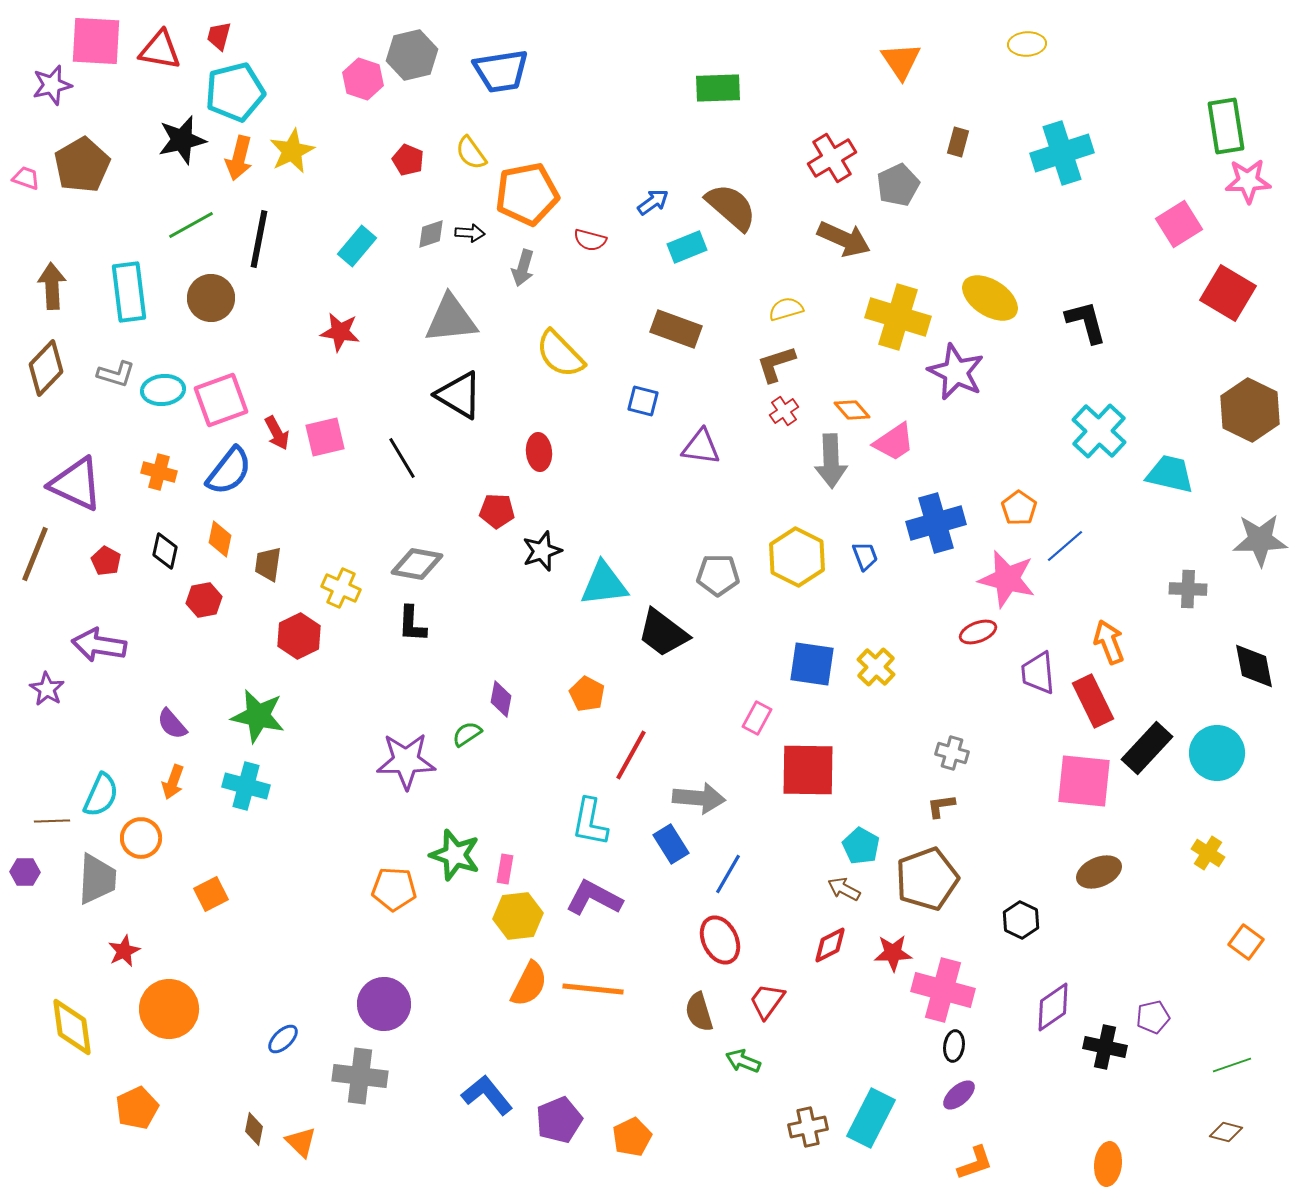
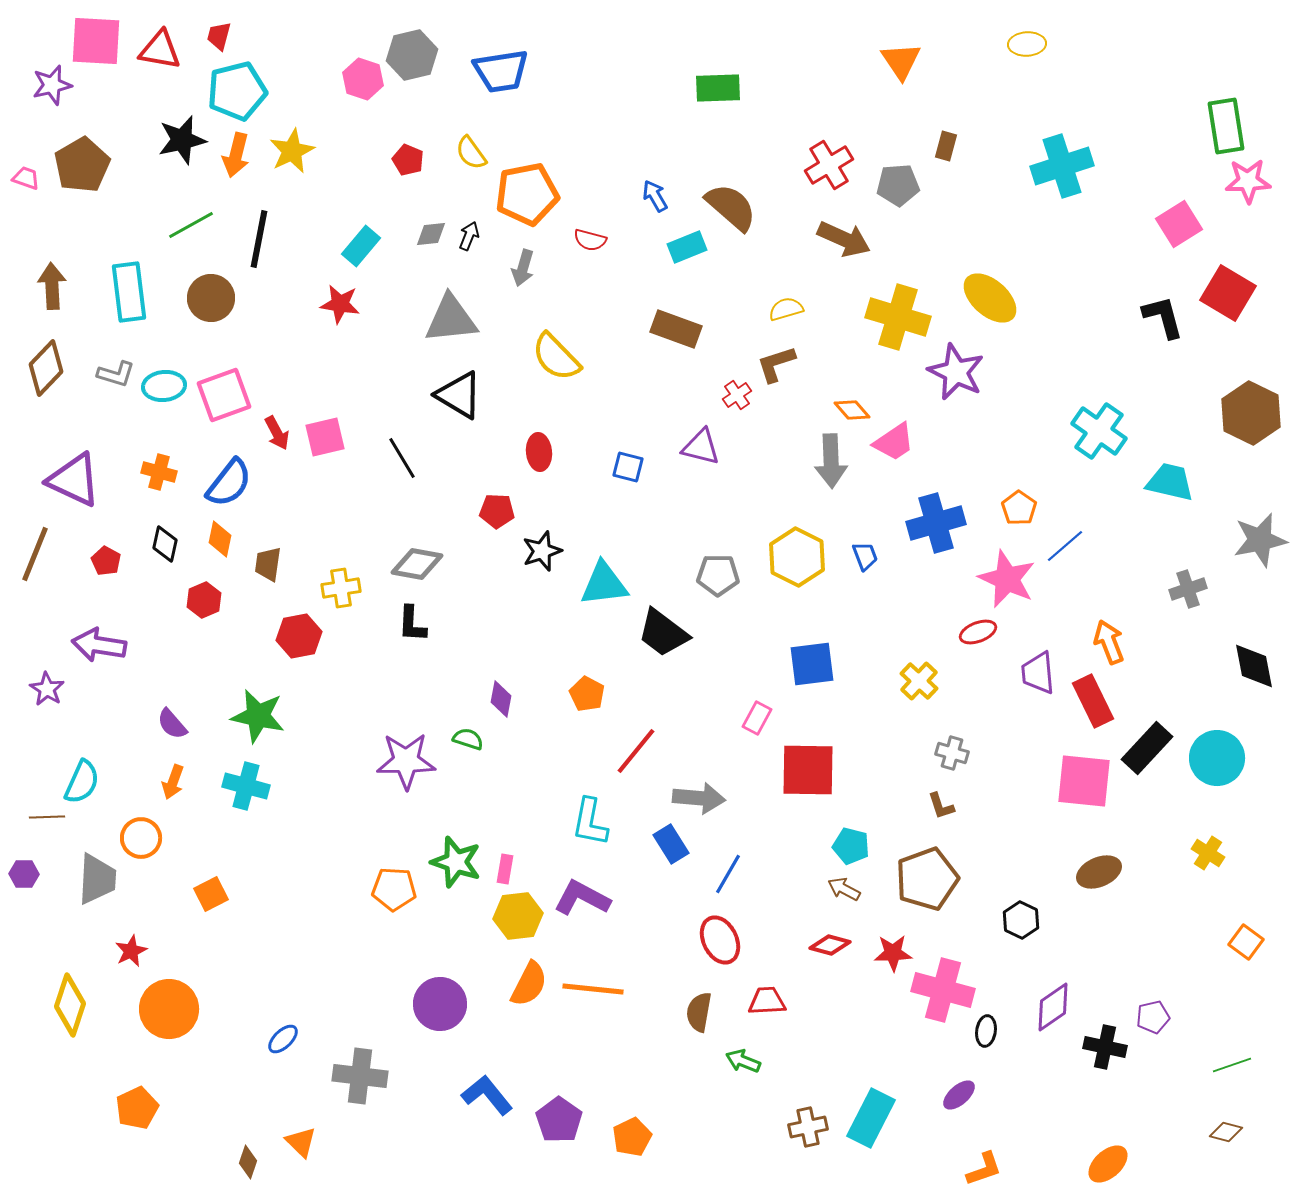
cyan pentagon at (235, 92): moved 2 px right, 1 px up
brown rectangle at (958, 142): moved 12 px left, 4 px down
cyan cross at (1062, 153): moved 13 px down
orange arrow at (239, 158): moved 3 px left, 3 px up
red cross at (832, 158): moved 3 px left, 7 px down
gray pentagon at (898, 185): rotated 21 degrees clockwise
blue arrow at (653, 202): moved 2 px right, 6 px up; rotated 84 degrees counterclockwise
black arrow at (470, 233): moved 1 px left, 3 px down; rotated 72 degrees counterclockwise
gray diamond at (431, 234): rotated 12 degrees clockwise
cyan rectangle at (357, 246): moved 4 px right
yellow ellipse at (990, 298): rotated 8 degrees clockwise
black L-shape at (1086, 322): moved 77 px right, 5 px up
red star at (340, 332): moved 28 px up
yellow semicircle at (560, 354): moved 4 px left, 3 px down
cyan ellipse at (163, 390): moved 1 px right, 4 px up
pink square at (221, 400): moved 3 px right, 5 px up
blue square at (643, 401): moved 15 px left, 66 px down
brown hexagon at (1250, 410): moved 1 px right, 3 px down
red cross at (784, 411): moved 47 px left, 16 px up
cyan cross at (1099, 431): rotated 8 degrees counterclockwise
purple triangle at (701, 447): rotated 6 degrees clockwise
blue semicircle at (229, 471): moved 12 px down
cyan trapezoid at (1170, 474): moved 8 px down
purple triangle at (76, 484): moved 2 px left, 4 px up
gray star at (1260, 540): rotated 10 degrees counterclockwise
black diamond at (165, 551): moved 7 px up
pink star at (1007, 579): rotated 10 degrees clockwise
yellow cross at (341, 588): rotated 33 degrees counterclockwise
gray cross at (1188, 589): rotated 21 degrees counterclockwise
red hexagon at (204, 600): rotated 12 degrees counterclockwise
red hexagon at (299, 636): rotated 15 degrees clockwise
blue square at (812, 664): rotated 15 degrees counterclockwise
yellow cross at (876, 667): moved 43 px right, 14 px down
green semicircle at (467, 734): moved 1 px right, 5 px down; rotated 52 degrees clockwise
cyan circle at (1217, 753): moved 5 px down
red line at (631, 755): moved 5 px right, 4 px up; rotated 10 degrees clockwise
cyan semicircle at (101, 795): moved 19 px left, 13 px up
brown L-shape at (941, 806): rotated 100 degrees counterclockwise
brown line at (52, 821): moved 5 px left, 4 px up
cyan pentagon at (861, 846): moved 10 px left; rotated 15 degrees counterclockwise
green star at (455, 855): moved 1 px right, 7 px down
purple hexagon at (25, 872): moved 1 px left, 2 px down
purple L-shape at (594, 898): moved 12 px left
red diamond at (830, 945): rotated 42 degrees clockwise
red star at (124, 951): moved 7 px right
red trapezoid at (767, 1001): rotated 51 degrees clockwise
purple circle at (384, 1004): moved 56 px right
brown semicircle at (699, 1012): rotated 27 degrees clockwise
yellow diamond at (72, 1027): moved 2 px left, 22 px up; rotated 26 degrees clockwise
black ellipse at (954, 1046): moved 32 px right, 15 px up
purple pentagon at (559, 1120): rotated 15 degrees counterclockwise
brown diamond at (254, 1129): moved 6 px left, 33 px down; rotated 8 degrees clockwise
orange L-shape at (975, 1163): moved 9 px right, 6 px down
orange ellipse at (1108, 1164): rotated 42 degrees clockwise
